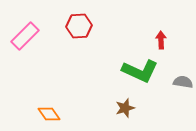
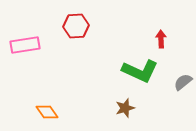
red hexagon: moved 3 px left
pink rectangle: moved 9 px down; rotated 36 degrees clockwise
red arrow: moved 1 px up
gray semicircle: rotated 48 degrees counterclockwise
orange diamond: moved 2 px left, 2 px up
